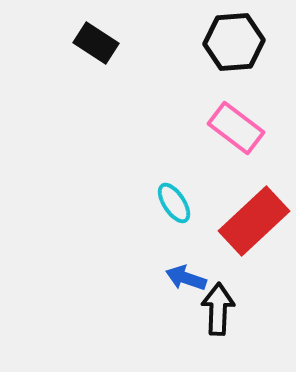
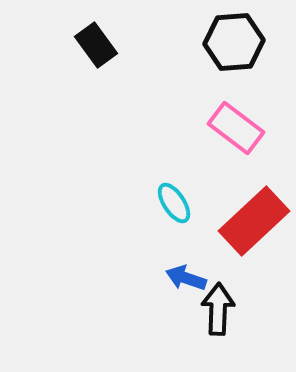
black rectangle: moved 2 px down; rotated 21 degrees clockwise
